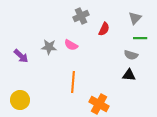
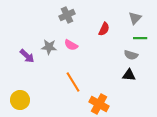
gray cross: moved 14 px left, 1 px up
purple arrow: moved 6 px right
orange line: rotated 35 degrees counterclockwise
